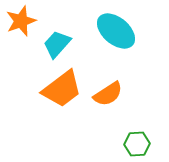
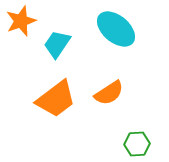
cyan ellipse: moved 2 px up
cyan trapezoid: rotated 8 degrees counterclockwise
orange trapezoid: moved 6 px left, 10 px down
orange semicircle: moved 1 px right, 1 px up
